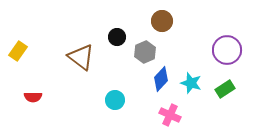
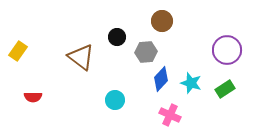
gray hexagon: moved 1 px right; rotated 20 degrees clockwise
